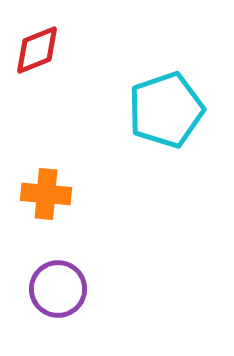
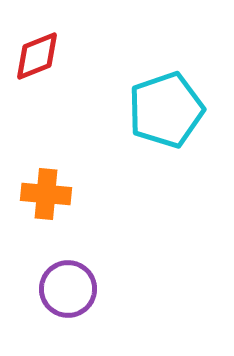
red diamond: moved 6 px down
purple circle: moved 10 px right
